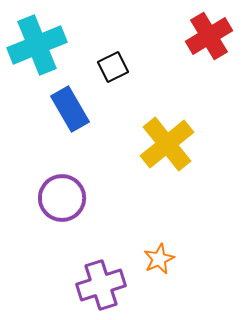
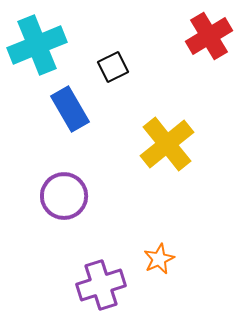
purple circle: moved 2 px right, 2 px up
